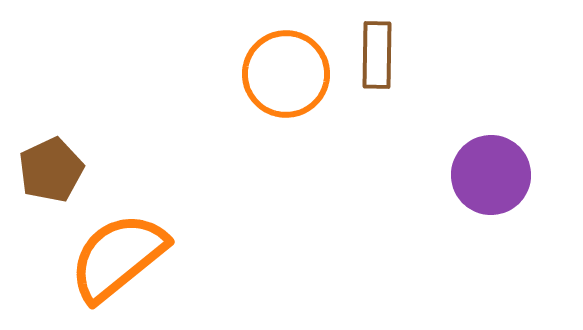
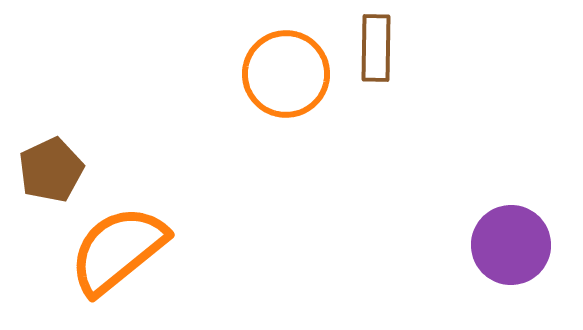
brown rectangle: moved 1 px left, 7 px up
purple circle: moved 20 px right, 70 px down
orange semicircle: moved 7 px up
